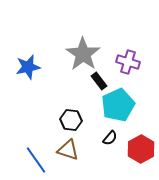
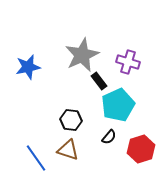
gray star: moved 1 px left, 1 px down; rotated 12 degrees clockwise
black semicircle: moved 1 px left, 1 px up
red hexagon: rotated 12 degrees clockwise
blue line: moved 2 px up
